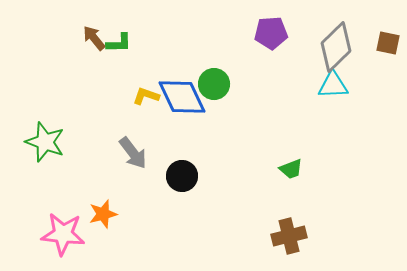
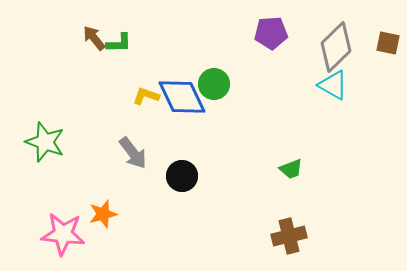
cyan triangle: rotated 32 degrees clockwise
